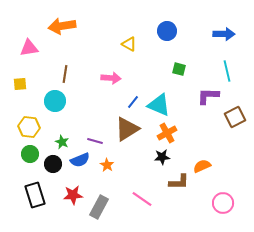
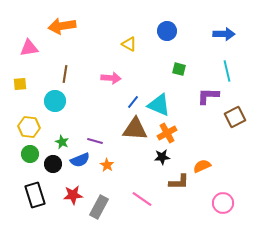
brown triangle: moved 8 px right; rotated 36 degrees clockwise
